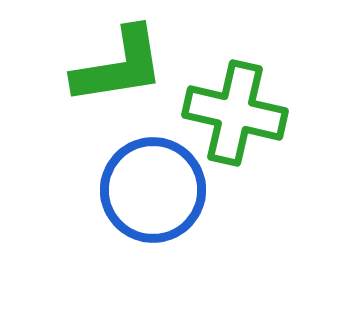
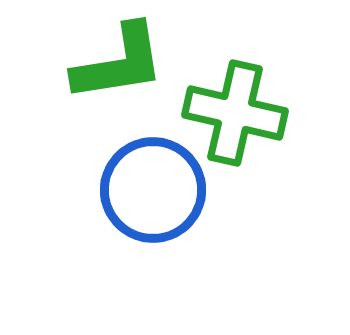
green L-shape: moved 3 px up
